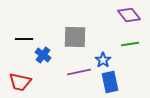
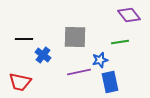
green line: moved 10 px left, 2 px up
blue star: moved 3 px left; rotated 21 degrees clockwise
